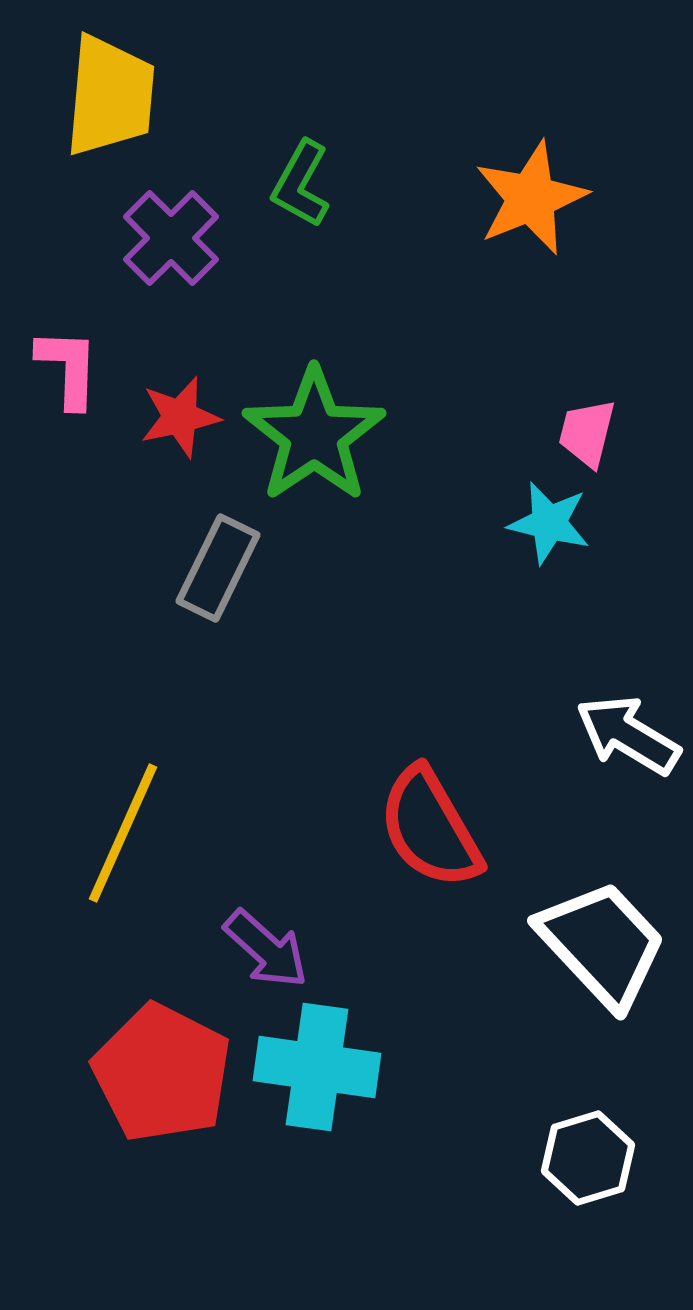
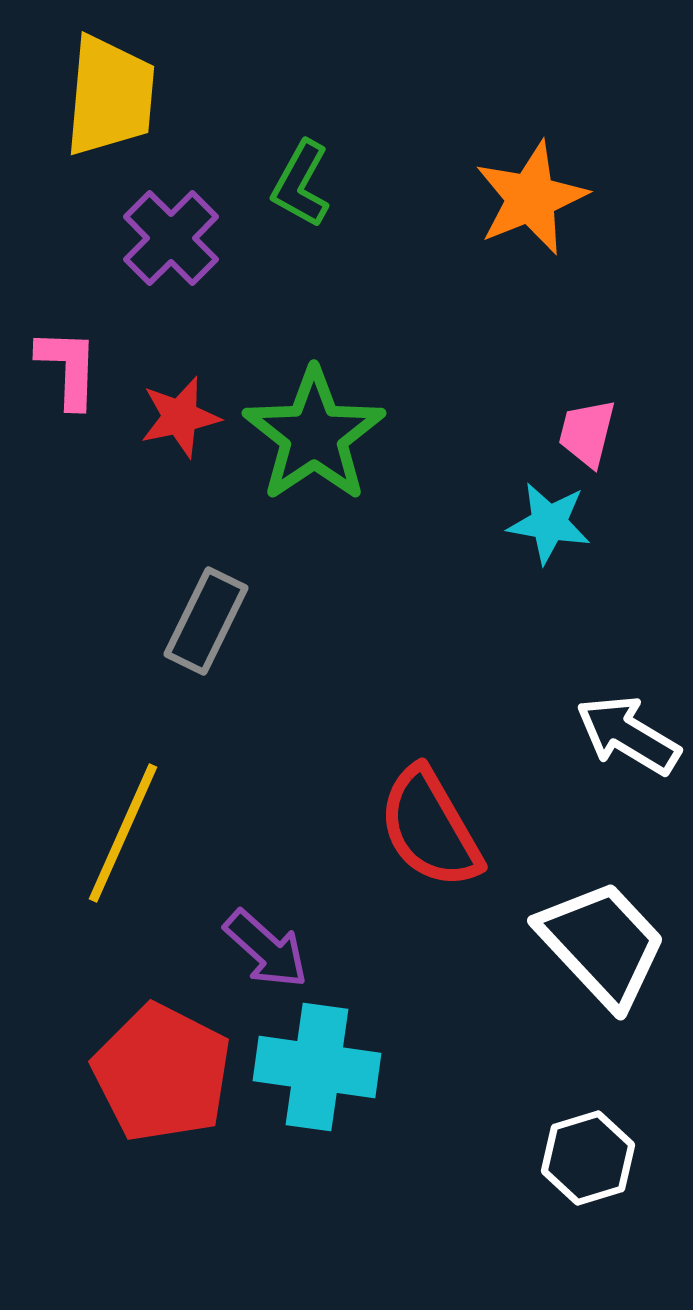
cyan star: rotated 4 degrees counterclockwise
gray rectangle: moved 12 px left, 53 px down
